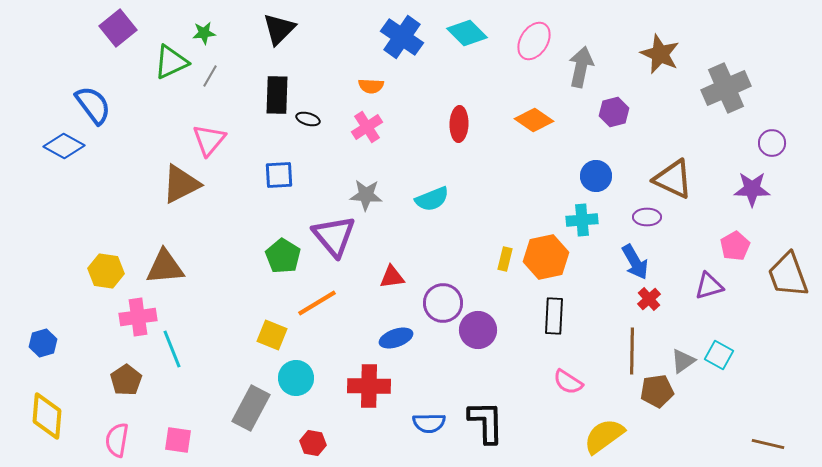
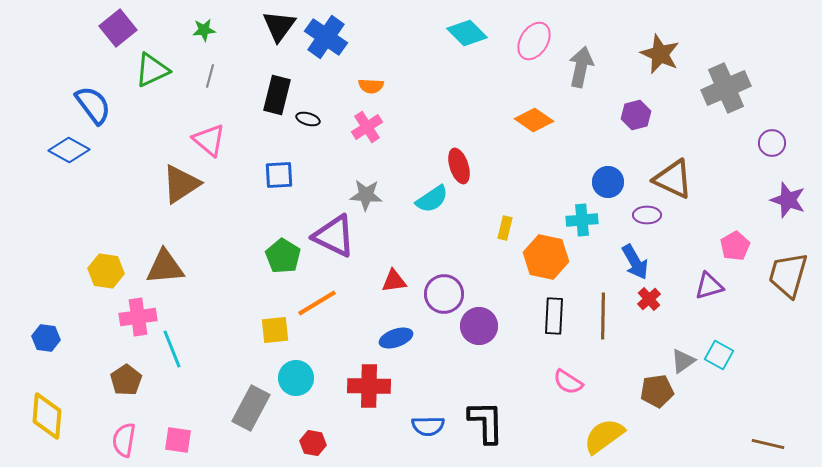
black triangle at (279, 29): moved 3 px up; rotated 9 degrees counterclockwise
green star at (204, 33): moved 3 px up
blue cross at (402, 37): moved 76 px left
green triangle at (171, 62): moved 19 px left, 8 px down
gray line at (210, 76): rotated 15 degrees counterclockwise
black rectangle at (277, 95): rotated 12 degrees clockwise
purple hexagon at (614, 112): moved 22 px right, 3 px down
red ellipse at (459, 124): moved 42 px down; rotated 20 degrees counterclockwise
pink triangle at (209, 140): rotated 30 degrees counterclockwise
blue diamond at (64, 146): moved 5 px right, 4 px down
blue circle at (596, 176): moved 12 px right, 6 px down
brown triangle at (181, 184): rotated 6 degrees counterclockwise
purple star at (752, 189): moved 36 px right, 11 px down; rotated 18 degrees clockwise
cyan semicircle at (432, 199): rotated 12 degrees counterclockwise
purple ellipse at (647, 217): moved 2 px up
purple triangle at (334, 236): rotated 24 degrees counterclockwise
orange hexagon at (546, 257): rotated 24 degrees clockwise
yellow rectangle at (505, 259): moved 31 px up
brown trapezoid at (788, 275): rotated 36 degrees clockwise
red triangle at (392, 277): moved 2 px right, 4 px down
purple circle at (443, 303): moved 1 px right, 9 px up
purple circle at (478, 330): moved 1 px right, 4 px up
yellow square at (272, 335): moved 3 px right, 5 px up; rotated 28 degrees counterclockwise
blue hexagon at (43, 343): moved 3 px right, 5 px up; rotated 24 degrees clockwise
brown line at (632, 351): moved 29 px left, 35 px up
blue semicircle at (429, 423): moved 1 px left, 3 px down
pink semicircle at (117, 440): moved 7 px right
